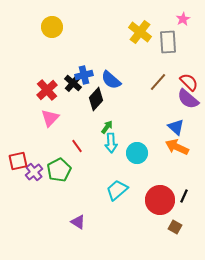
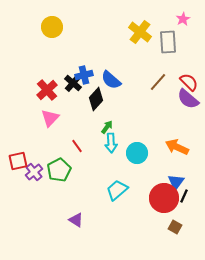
blue triangle: moved 55 px down; rotated 24 degrees clockwise
red circle: moved 4 px right, 2 px up
purple triangle: moved 2 px left, 2 px up
